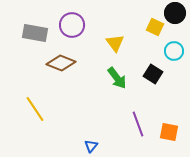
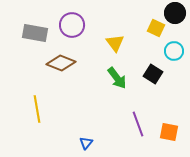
yellow square: moved 1 px right, 1 px down
yellow line: moved 2 px right; rotated 24 degrees clockwise
blue triangle: moved 5 px left, 3 px up
